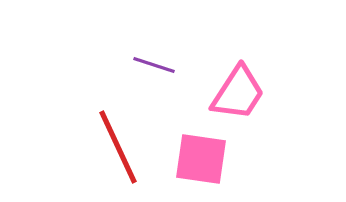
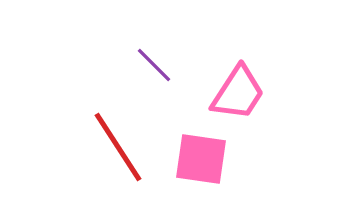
purple line: rotated 27 degrees clockwise
red line: rotated 8 degrees counterclockwise
